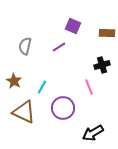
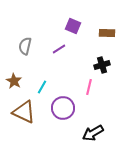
purple line: moved 2 px down
pink line: rotated 35 degrees clockwise
